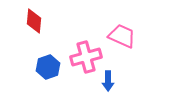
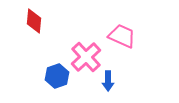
pink cross: rotated 28 degrees counterclockwise
blue hexagon: moved 9 px right, 9 px down
